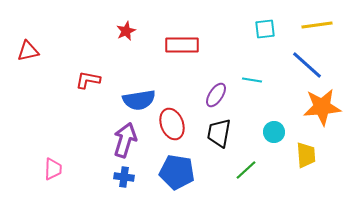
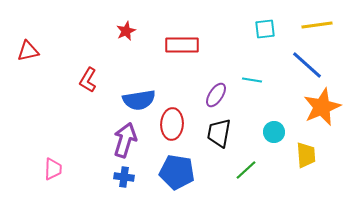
red L-shape: rotated 70 degrees counterclockwise
orange star: rotated 18 degrees counterclockwise
red ellipse: rotated 24 degrees clockwise
